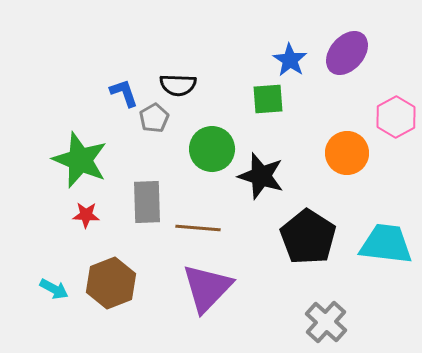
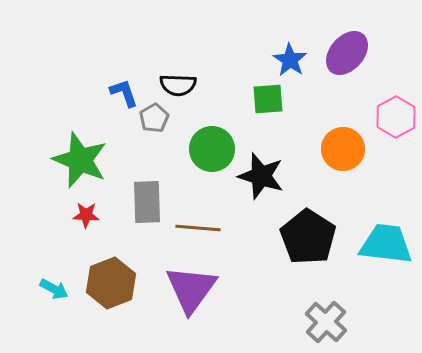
orange circle: moved 4 px left, 4 px up
purple triangle: moved 16 px left, 1 px down; rotated 8 degrees counterclockwise
